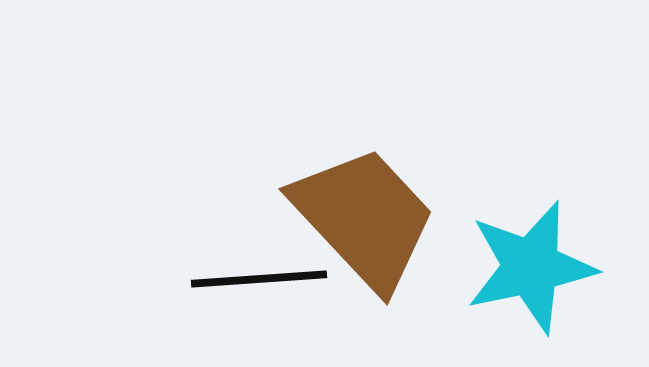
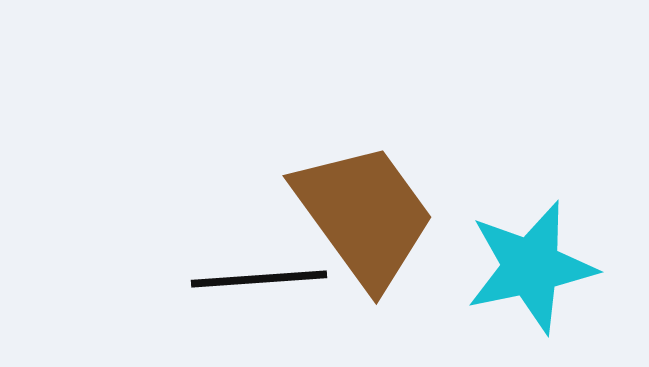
brown trapezoid: moved 3 px up; rotated 7 degrees clockwise
